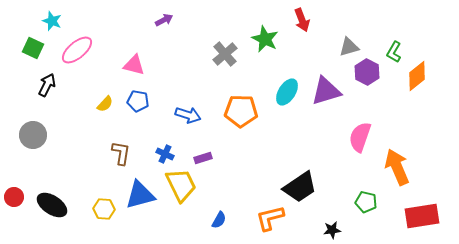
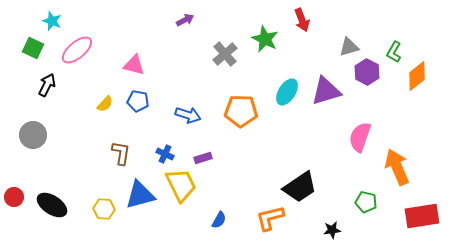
purple arrow: moved 21 px right
